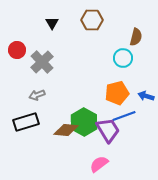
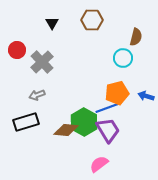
blue line: moved 17 px left, 8 px up
